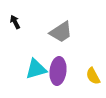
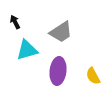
cyan triangle: moved 9 px left, 19 px up
